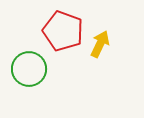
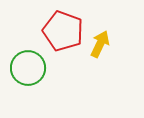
green circle: moved 1 px left, 1 px up
